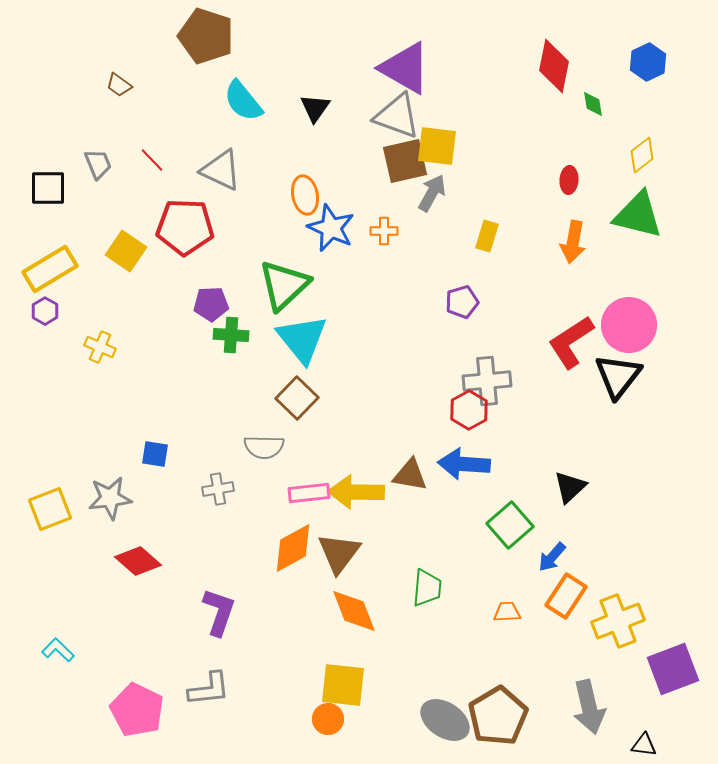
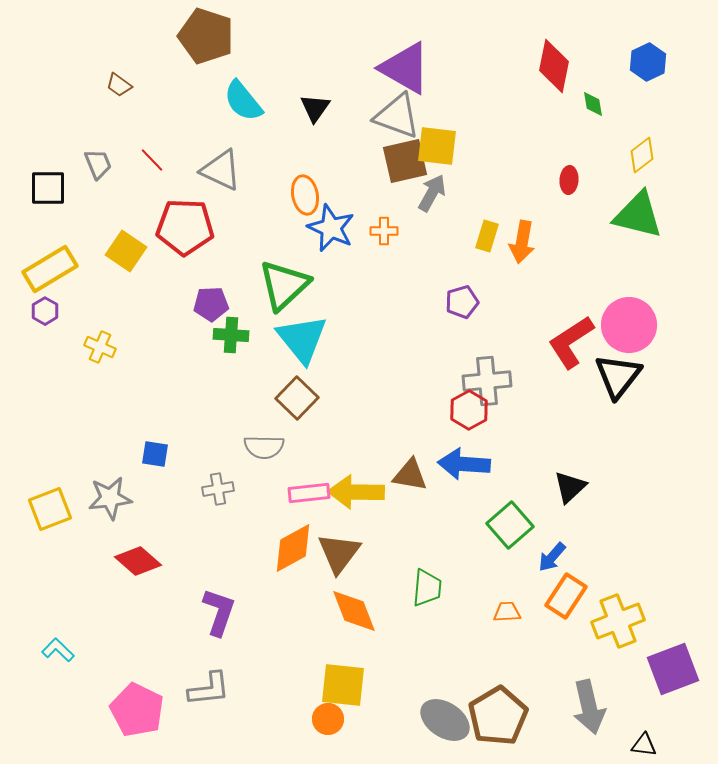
orange arrow at (573, 242): moved 51 px left
